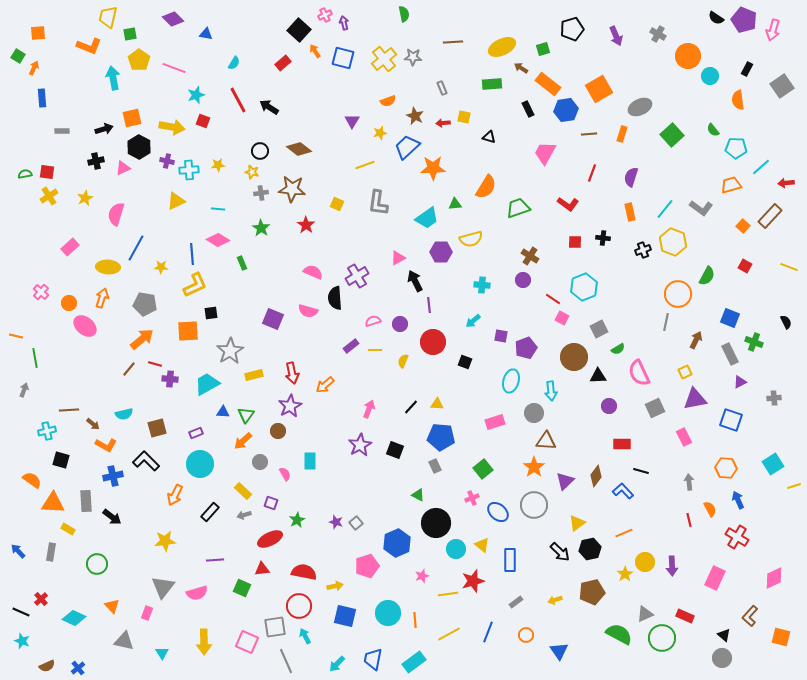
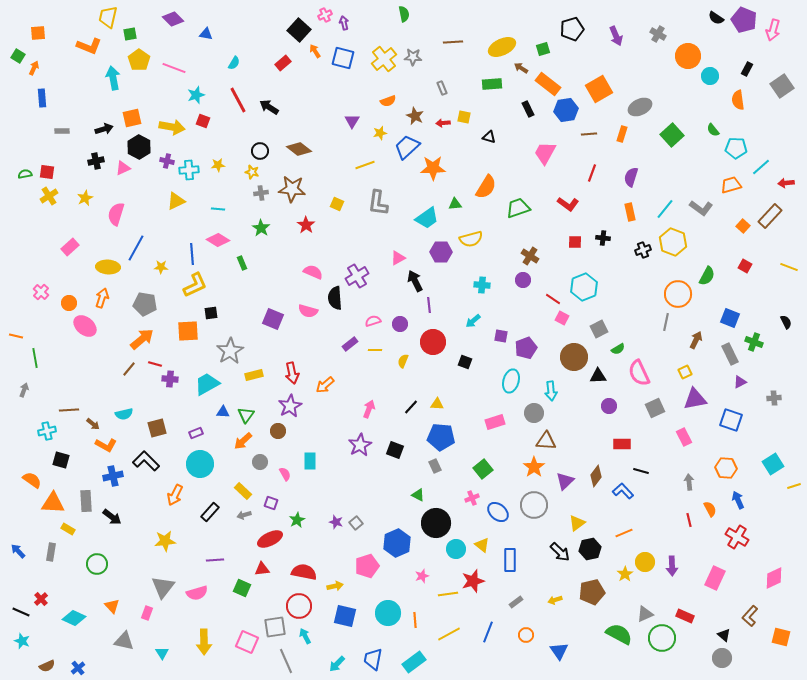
purple rectangle at (351, 346): moved 1 px left, 2 px up
